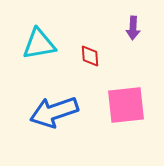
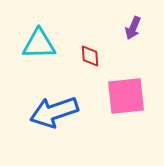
purple arrow: rotated 20 degrees clockwise
cyan triangle: rotated 9 degrees clockwise
pink square: moved 9 px up
